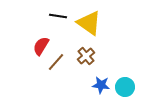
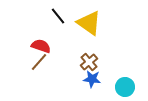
black line: rotated 42 degrees clockwise
red semicircle: rotated 78 degrees clockwise
brown cross: moved 3 px right, 6 px down
brown line: moved 17 px left
blue star: moved 9 px left, 6 px up
